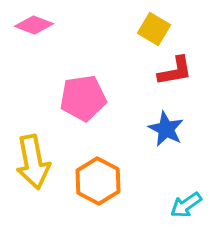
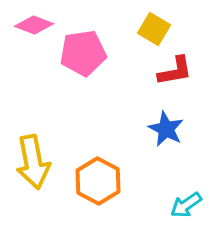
pink pentagon: moved 45 px up
